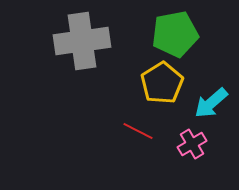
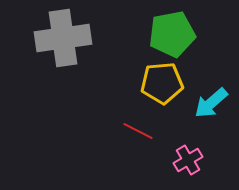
green pentagon: moved 3 px left
gray cross: moved 19 px left, 3 px up
yellow pentagon: rotated 27 degrees clockwise
pink cross: moved 4 px left, 16 px down
